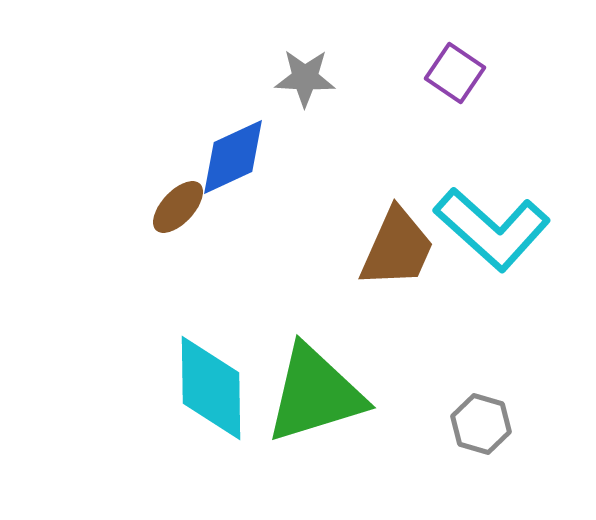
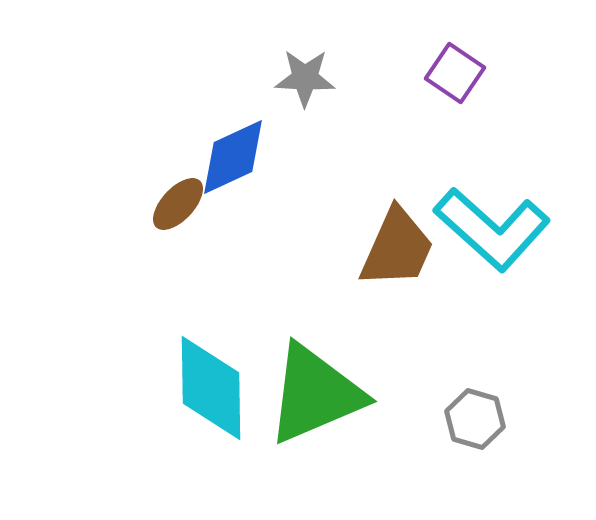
brown ellipse: moved 3 px up
green triangle: rotated 6 degrees counterclockwise
gray hexagon: moved 6 px left, 5 px up
